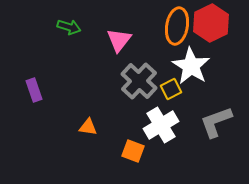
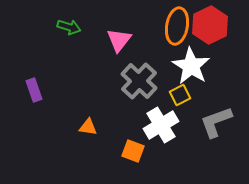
red hexagon: moved 1 px left, 2 px down
yellow square: moved 9 px right, 6 px down
